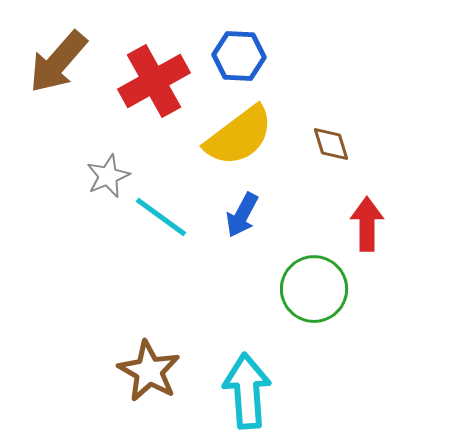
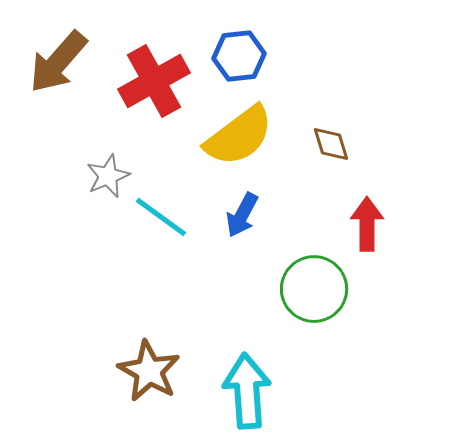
blue hexagon: rotated 9 degrees counterclockwise
